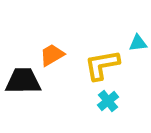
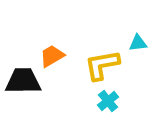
orange trapezoid: moved 1 px down
